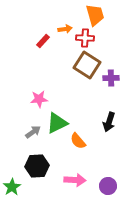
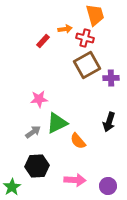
red cross: rotated 12 degrees clockwise
brown square: rotated 28 degrees clockwise
